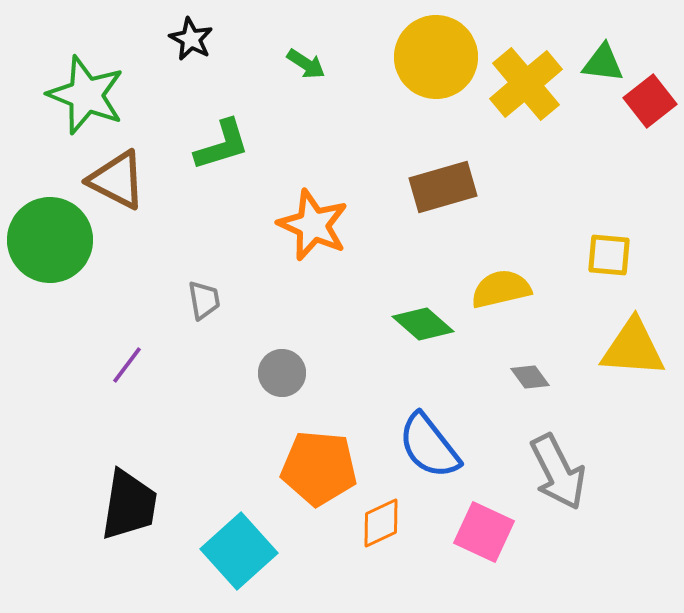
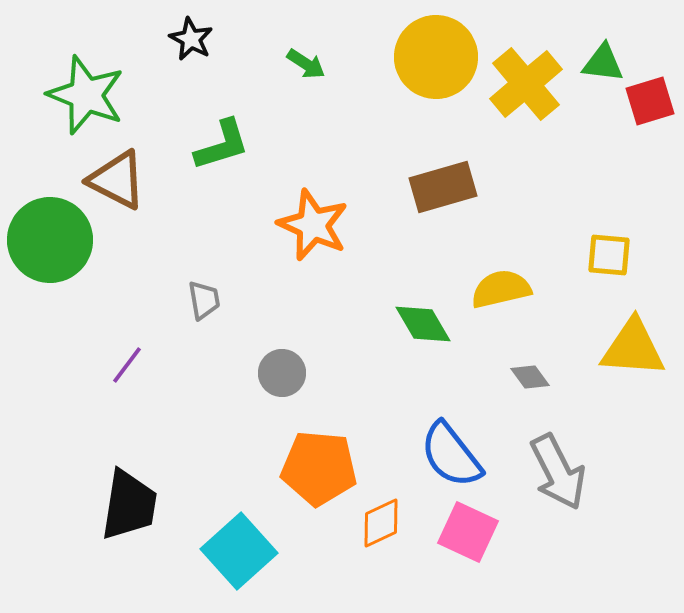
red square: rotated 21 degrees clockwise
green diamond: rotated 18 degrees clockwise
blue semicircle: moved 22 px right, 9 px down
pink square: moved 16 px left
